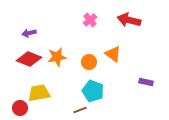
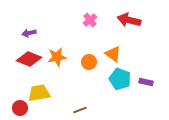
cyan pentagon: moved 27 px right, 12 px up
